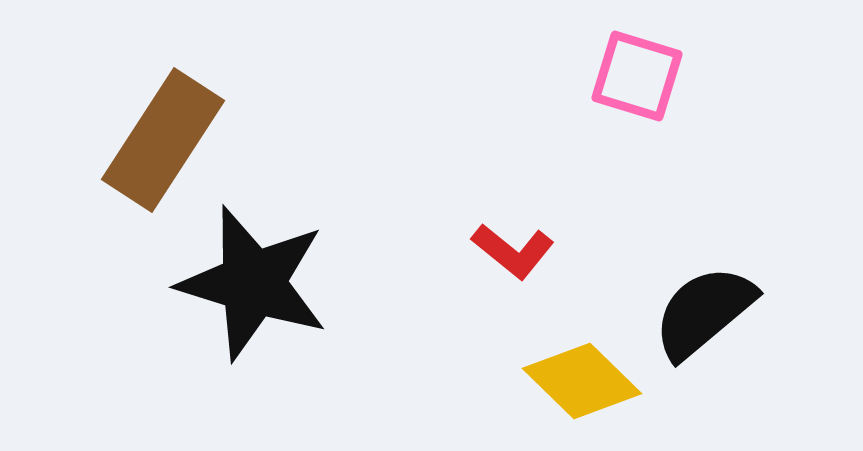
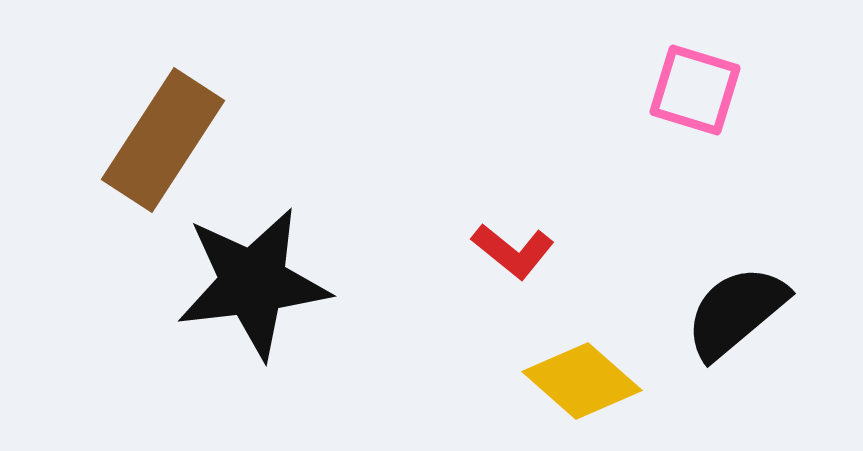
pink square: moved 58 px right, 14 px down
black star: rotated 24 degrees counterclockwise
black semicircle: moved 32 px right
yellow diamond: rotated 3 degrees counterclockwise
